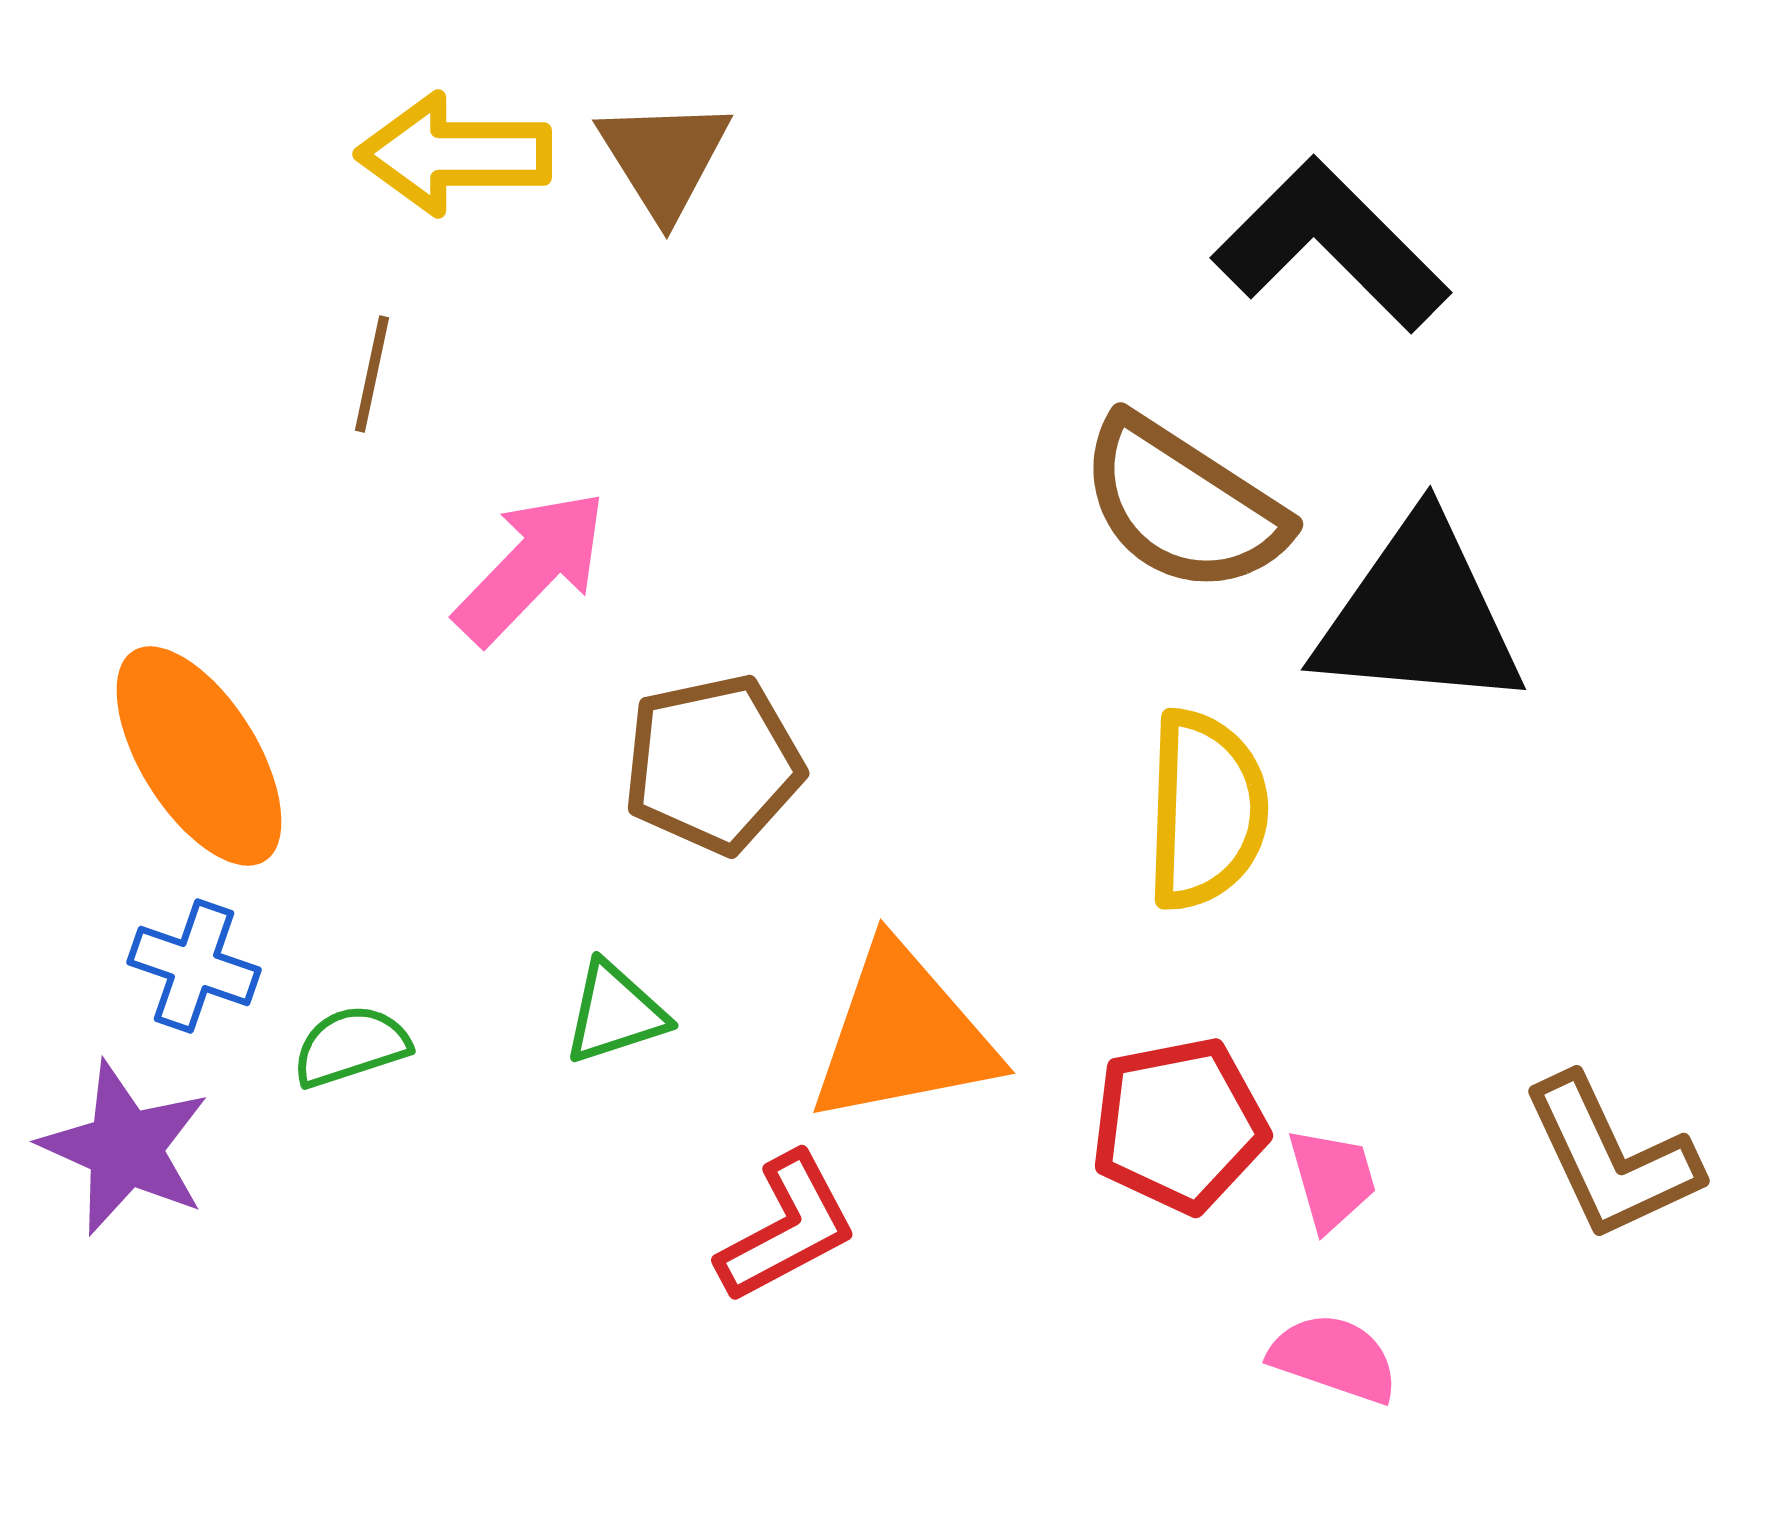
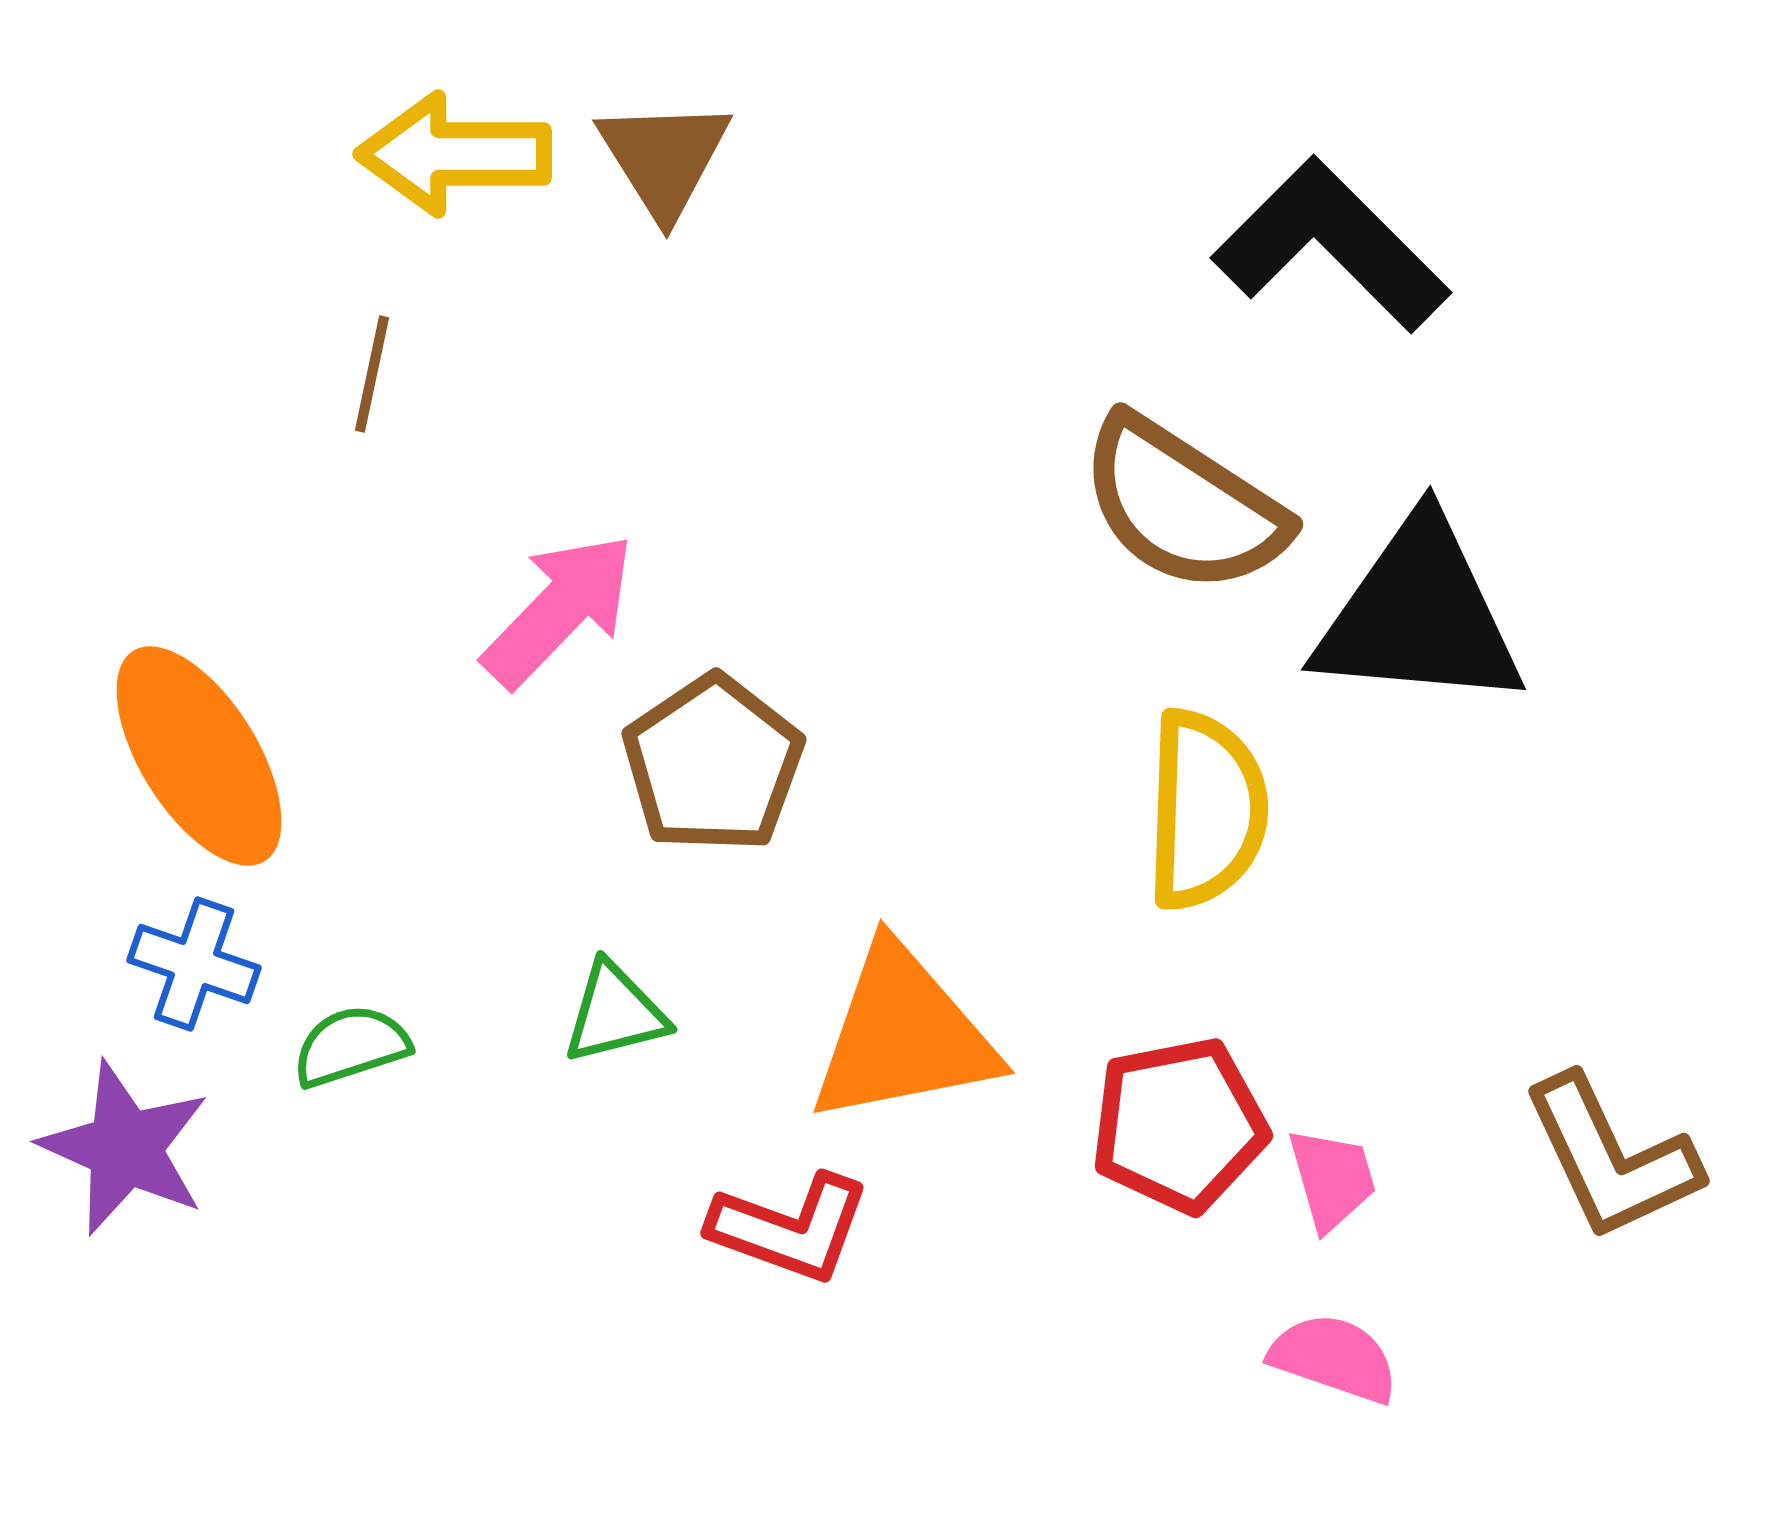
pink arrow: moved 28 px right, 43 px down
brown pentagon: rotated 22 degrees counterclockwise
blue cross: moved 2 px up
green triangle: rotated 4 degrees clockwise
red L-shape: moved 3 px right; rotated 48 degrees clockwise
